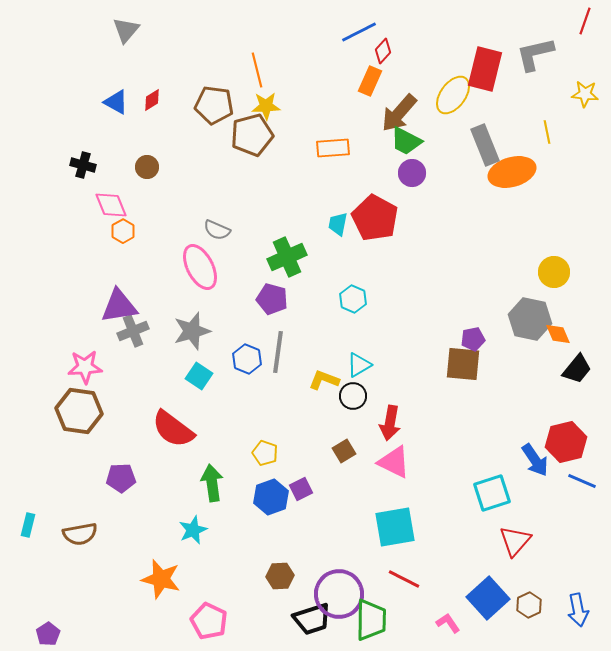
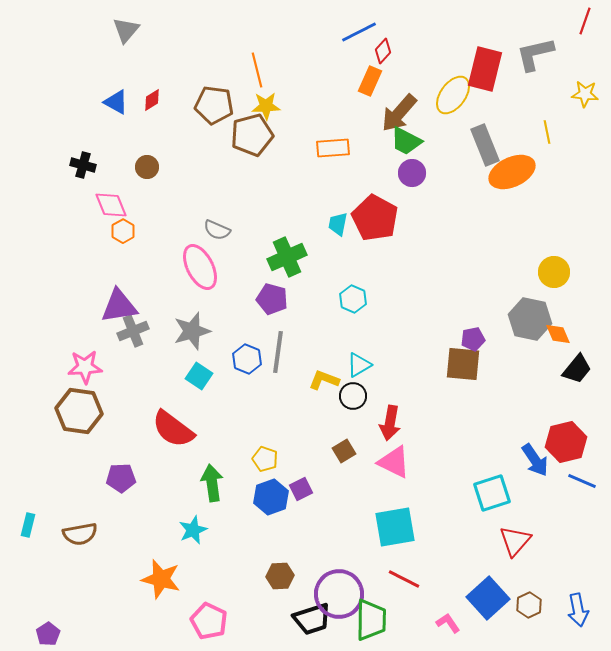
orange ellipse at (512, 172): rotated 9 degrees counterclockwise
yellow pentagon at (265, 453): moved 6 px down
